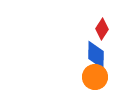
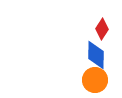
orange circle: moved 3 px down
